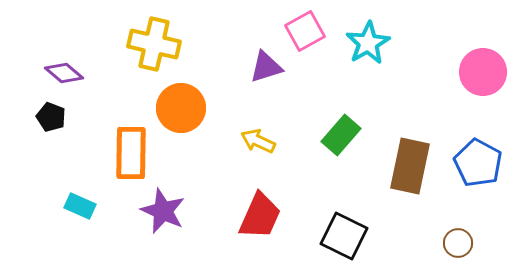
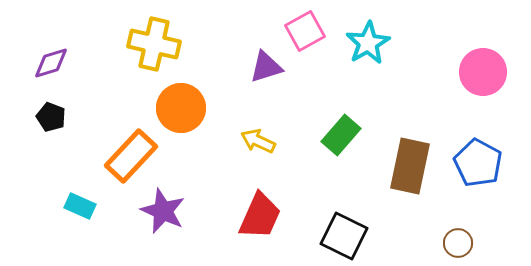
purple diamond: moved 13 px left, 10 px up; rotated 57 degrees counterclockwise
orange rectangle: moved 3 px down; rotated 42 degrees clockwise
